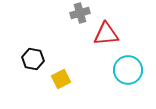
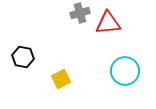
red triangle: moved 2 px right, 11 px up
black hexagon: moved 10 px left, 2 px up
cyan circle: moved 3 px left, 1 px down
